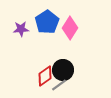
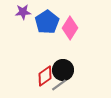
purple star: moved 2 px right, 17 px up
